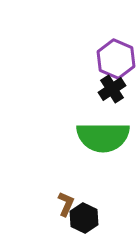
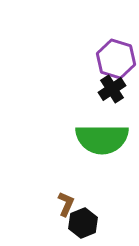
purple hexagon: rotated 6 degrees counterclockwise
green semicircle: moved 1 px left, 2 px down
black hexagon: moved 1 px left, 5 px down; rotated 12 degrees clockwise
